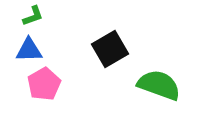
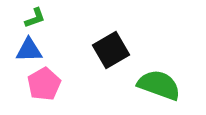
green L-shape: moved 2 px right, 2 px down
black square: moved 1 px right, 1 px down
